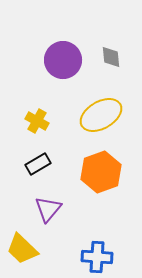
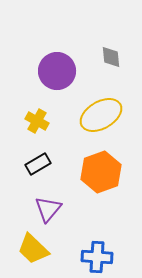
purple circle: moved 6 px left, 11 px down
yellow trapezoid: moved 11 px right
